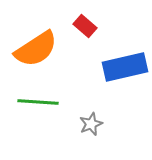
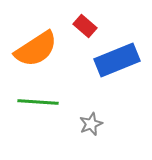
blue rectangle: moved 8 px left, 7 px up; rotated 9 degrees counterclockwise
